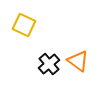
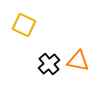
orange triangle: rotated 25 degrees counterclockwise
